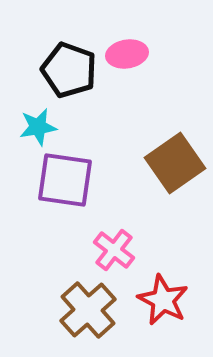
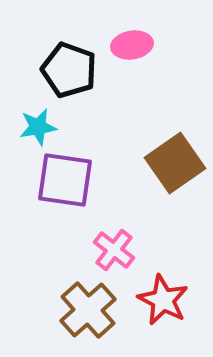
pink ellipse: moved 5 px right, 9 px up
